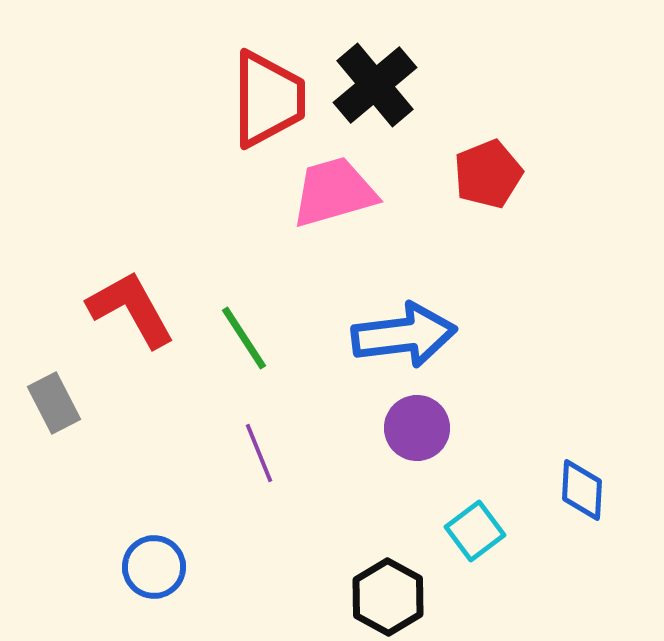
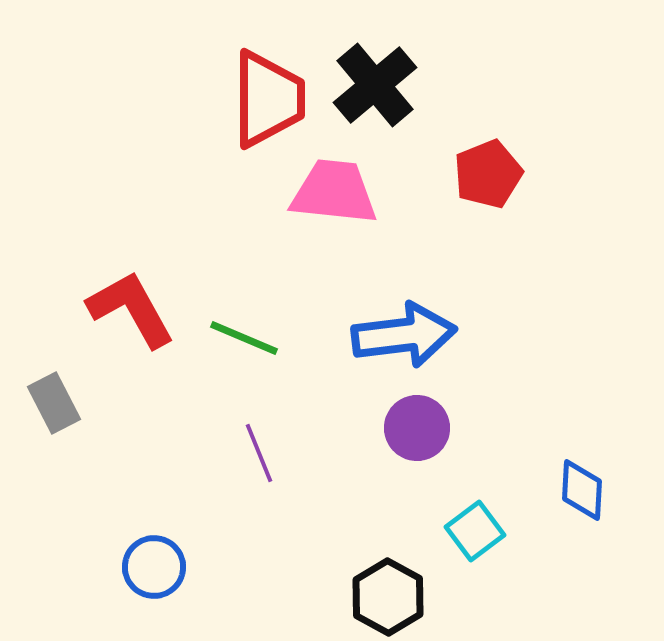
pink trapezoid: rotated 22 degrees clockwise
green line: rotated 34 degrees counterclockwise
